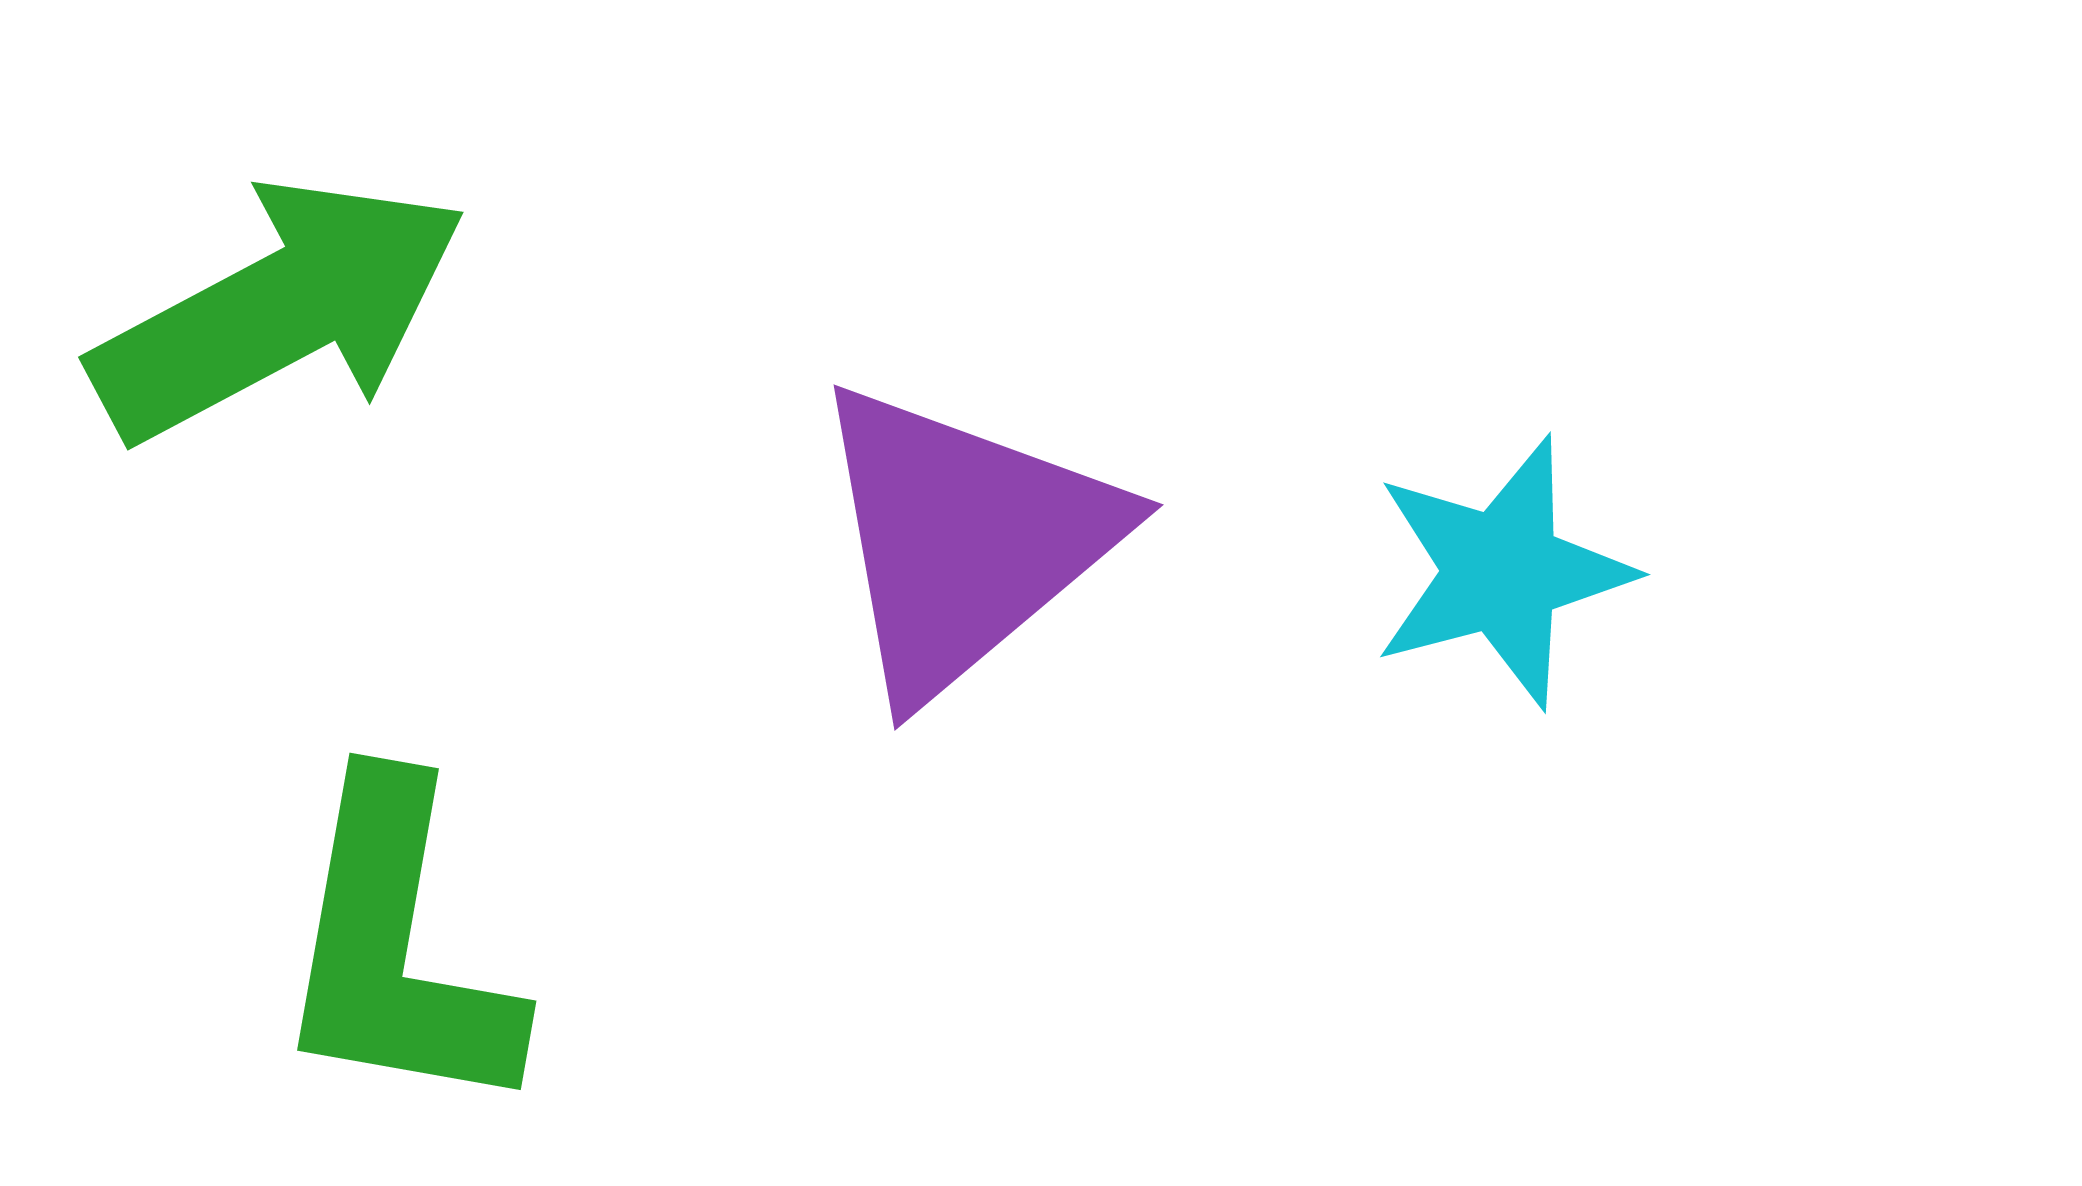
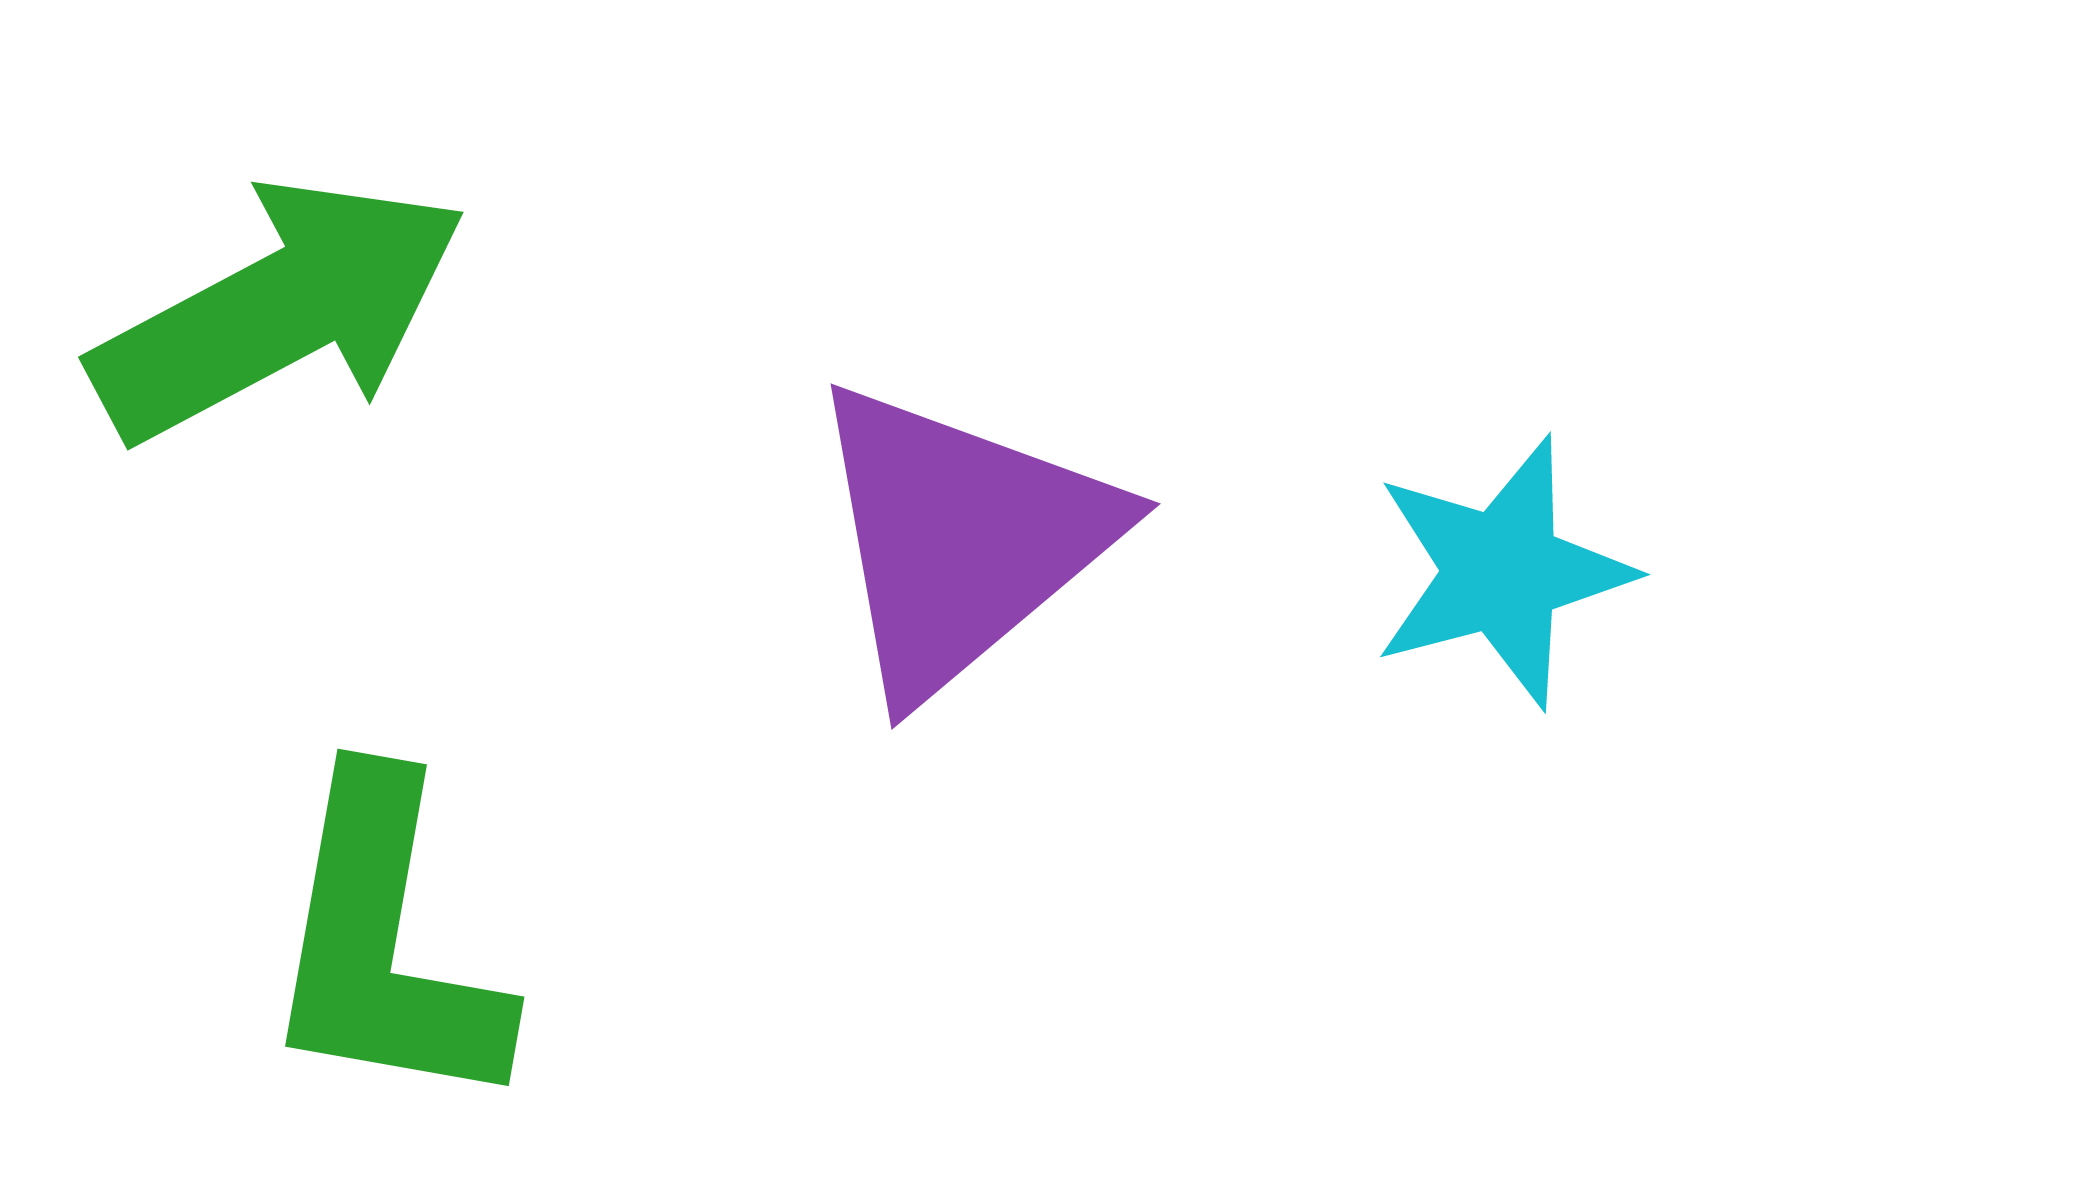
purple triangle: moved 3 px left, 1 px up
green L-shape: moved 12 px left, 4 px up
